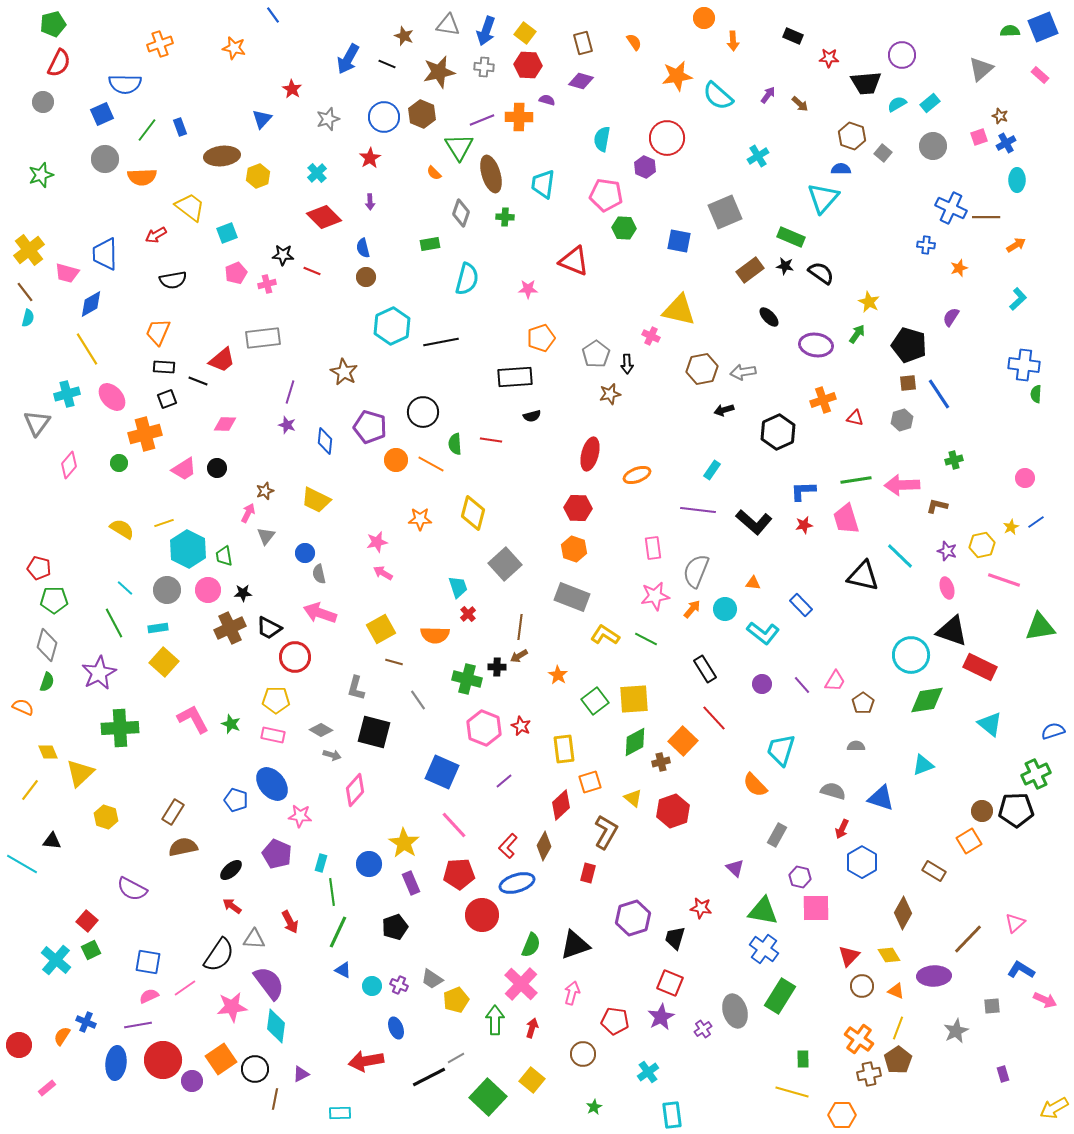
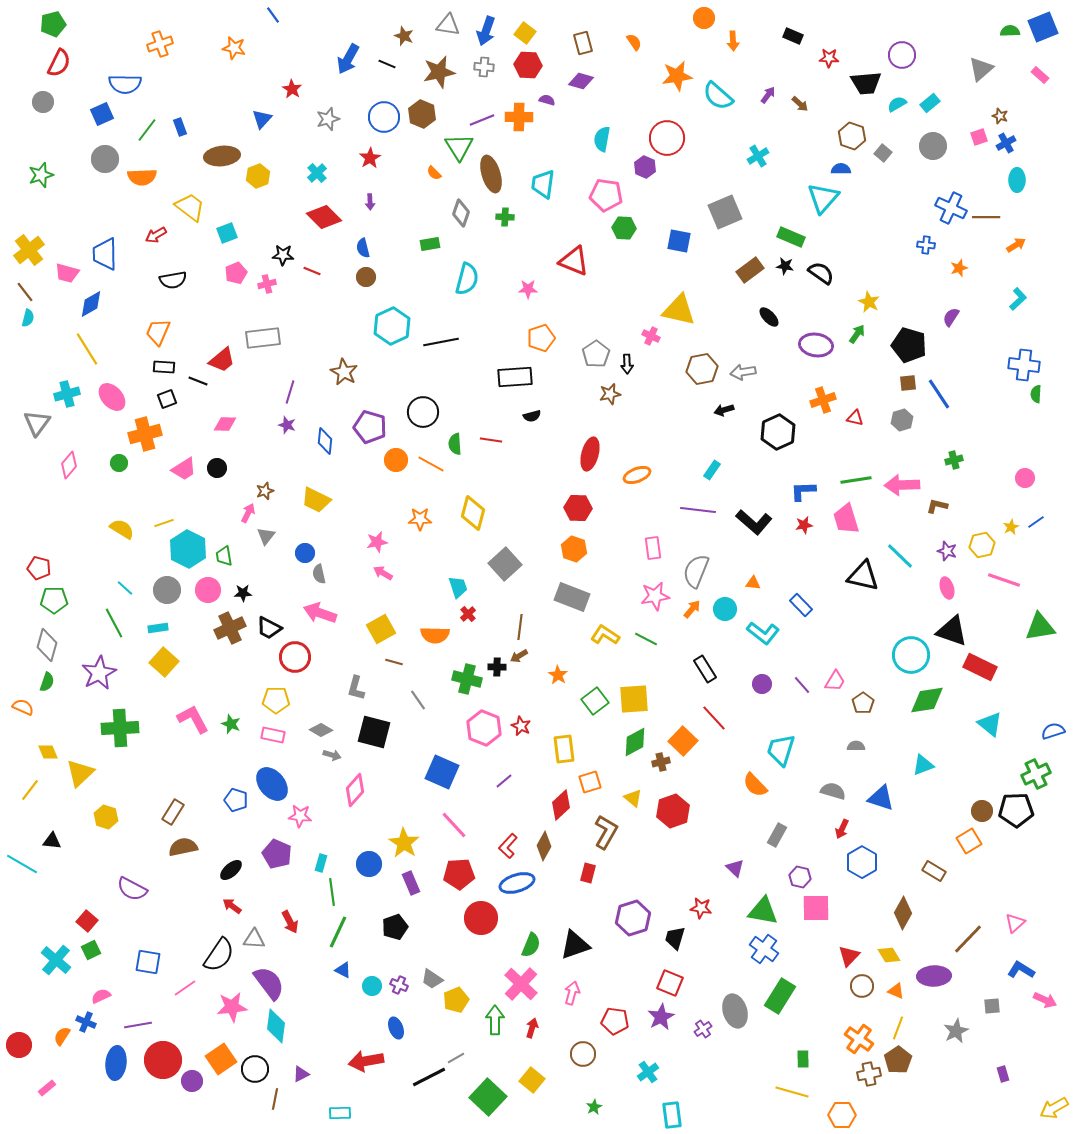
red circle at (482, 915): moved 1 px left, 3 px down
pink semicircle at (149, 996): moved 48 px left
